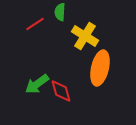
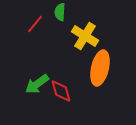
red line: rotated 18 degrees counterclockwise
